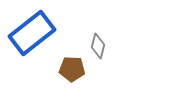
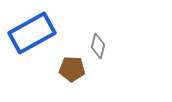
blue rectangle: rotated 9 degrees clockwise
